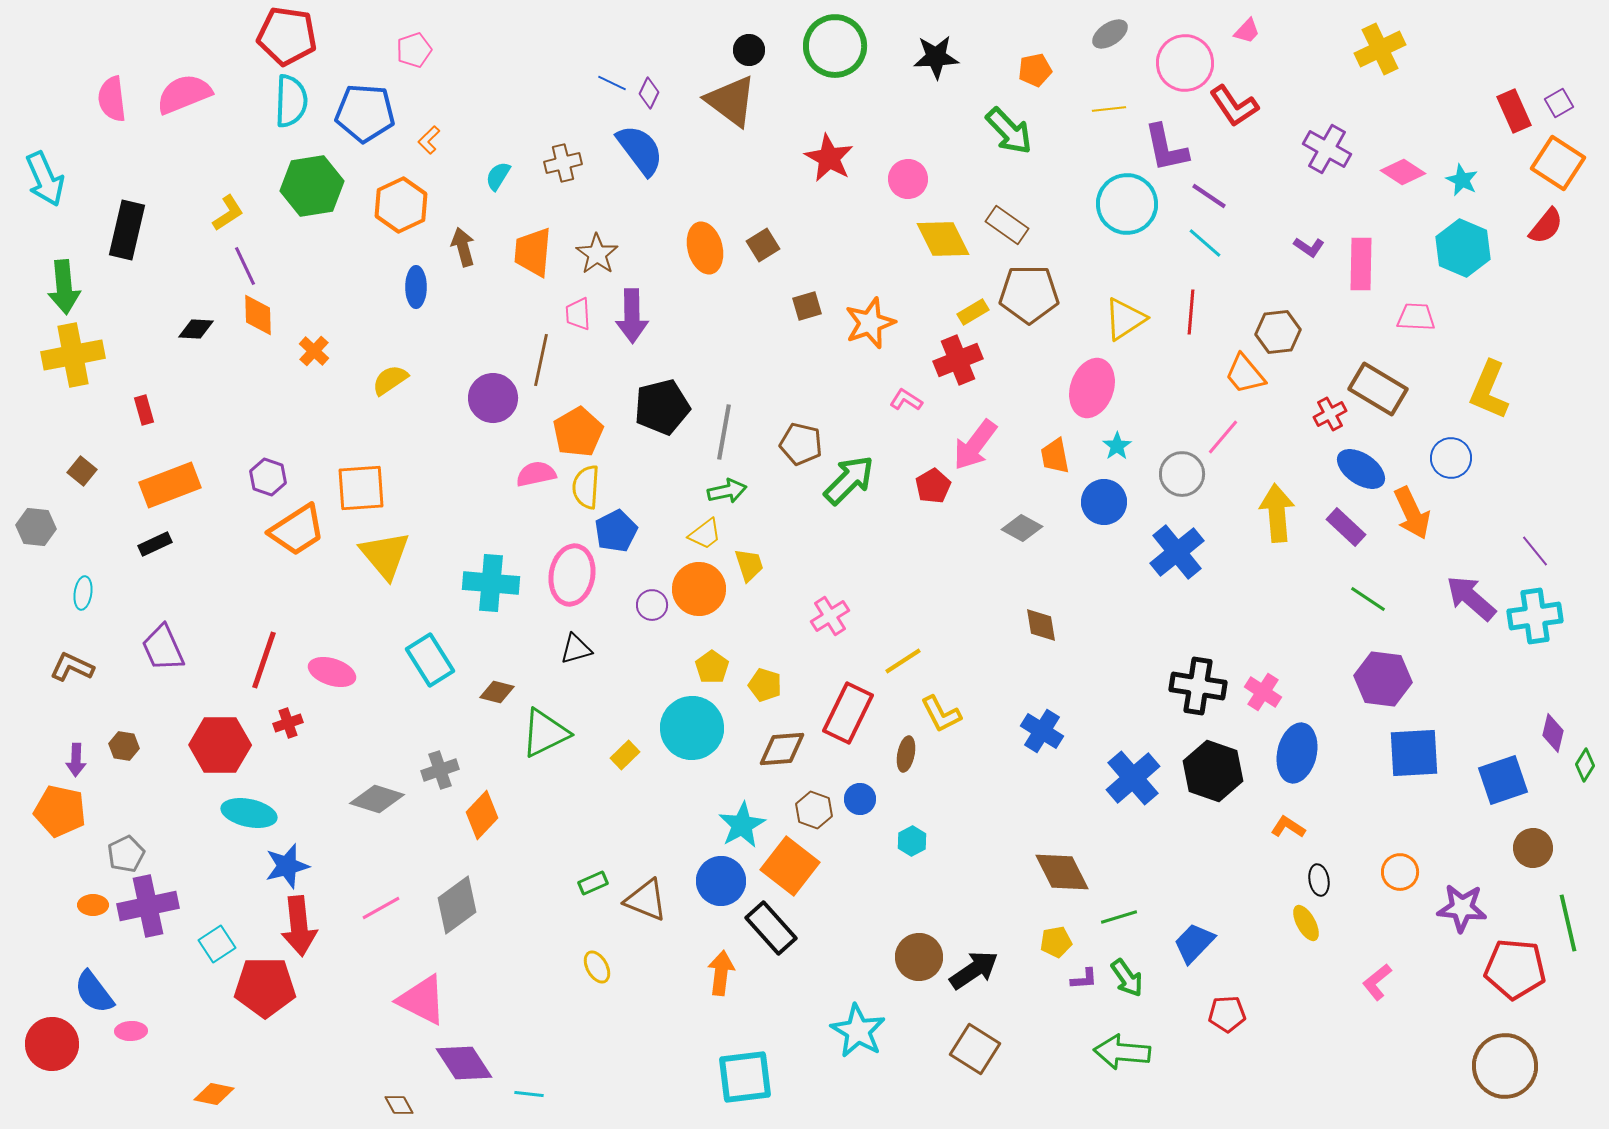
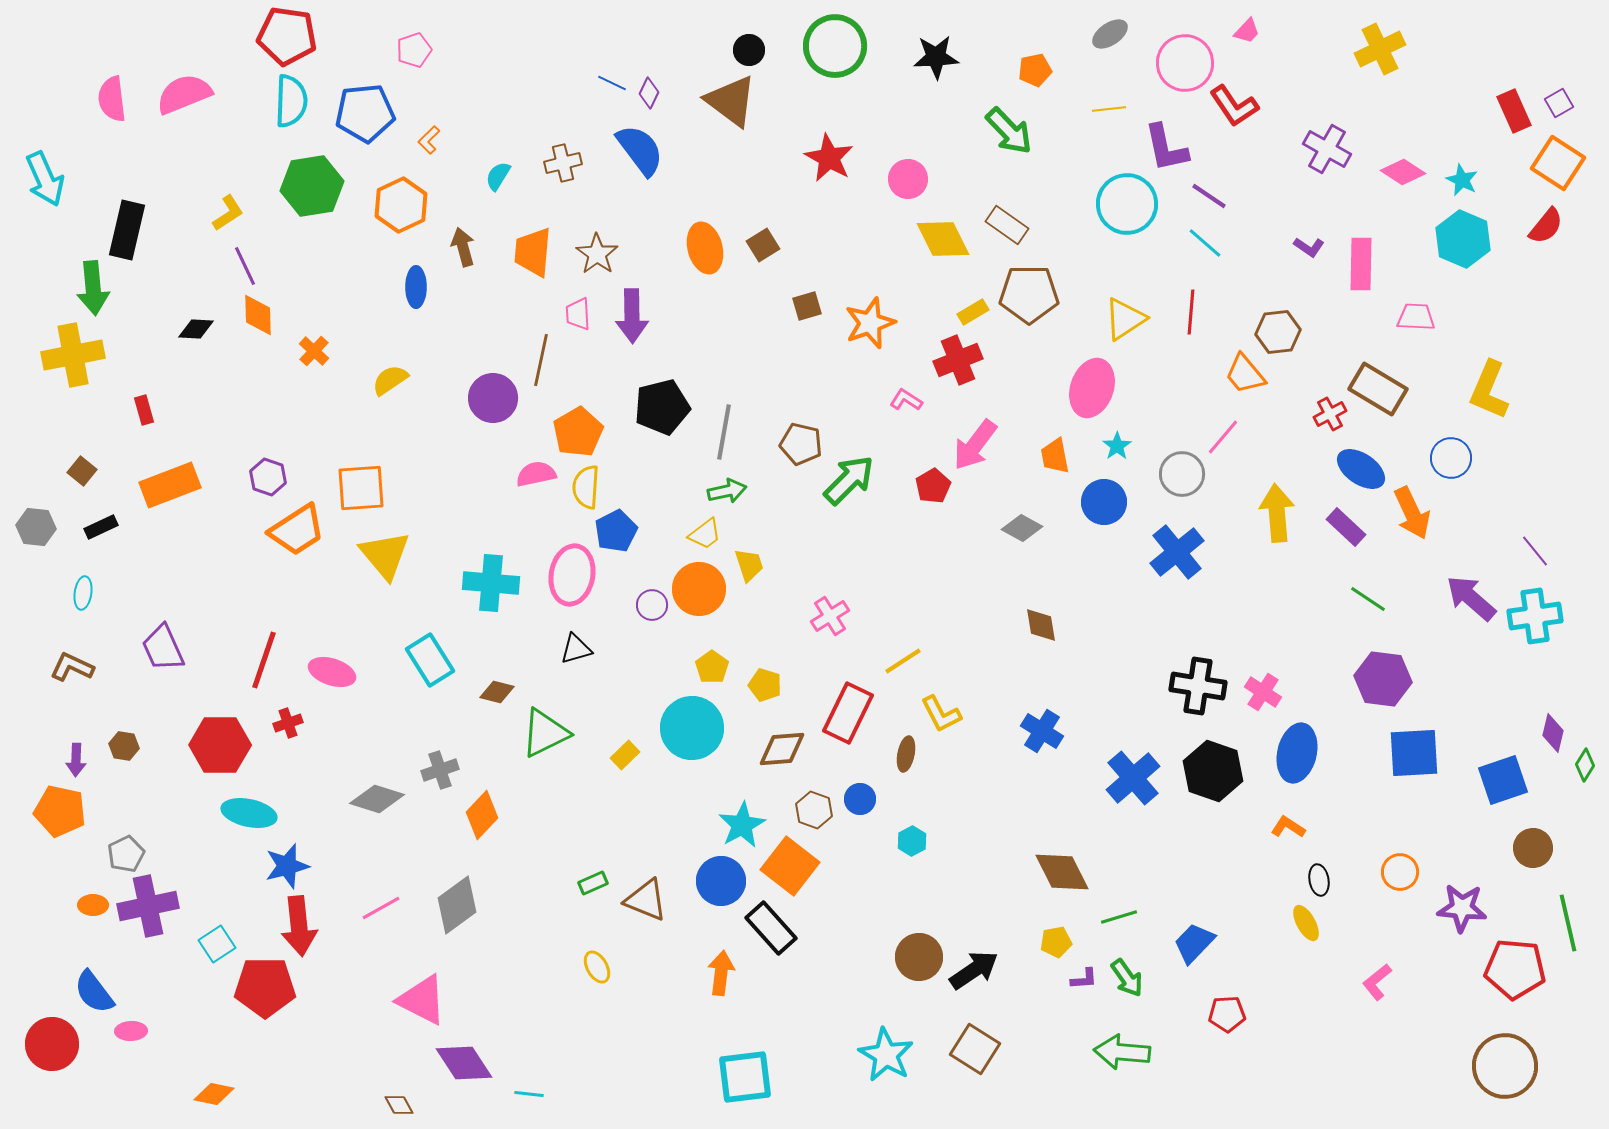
blue pentagon at (365, 113): rotated 10 degrees counterclockwise
cyan hexagon at (1463, 248): moved 9 px up
green arrow at (64, 287): moved 29 px right, 1 px down
black rectangle at (155, 544): moved 54 px left, 17 px up
cyan star at (858, 1031): moved 28 px right, 24 px down
